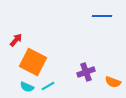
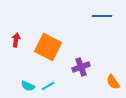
red arrow: rotated 32 degrees counterclockwise
orange square: moved 15 px right, 15 px up
purple cross: moved 5 px left, 5 px up
orange semicircle: rotated 35 degrees clockwise
cyan semicircle: moved 1 px right, 1 px up
